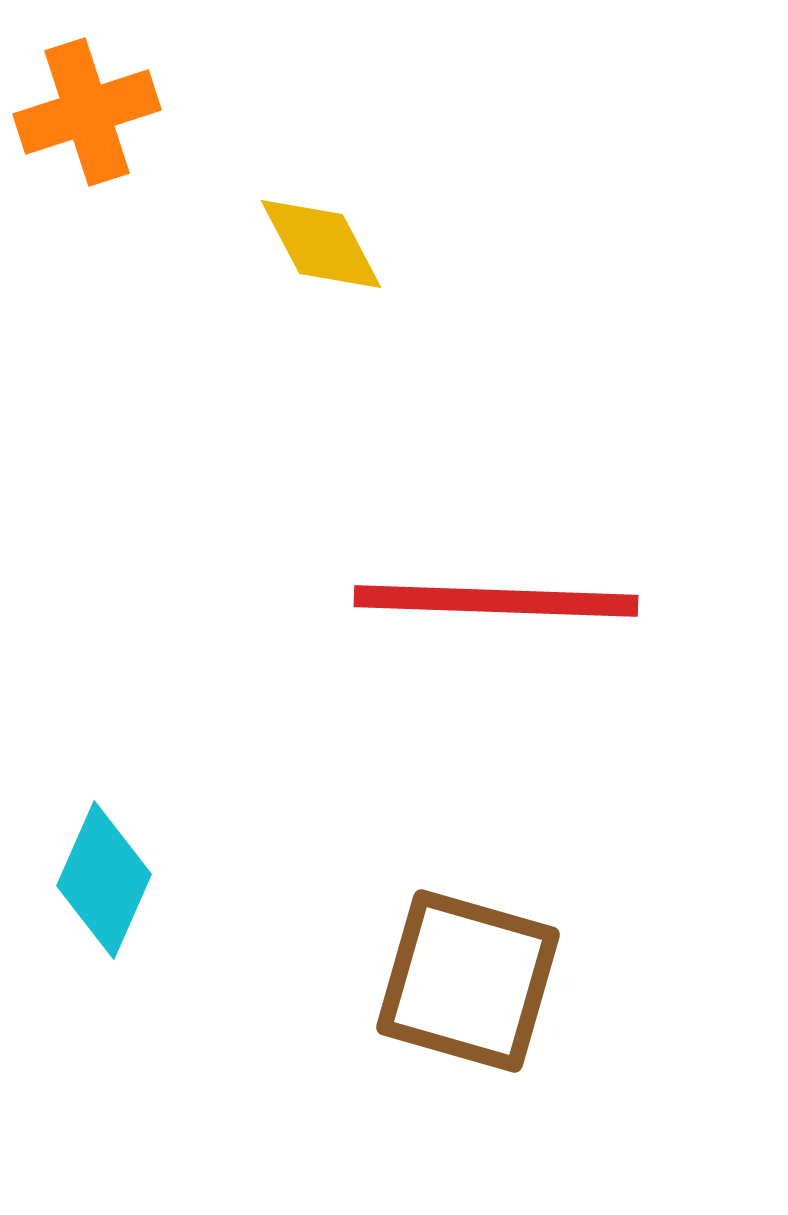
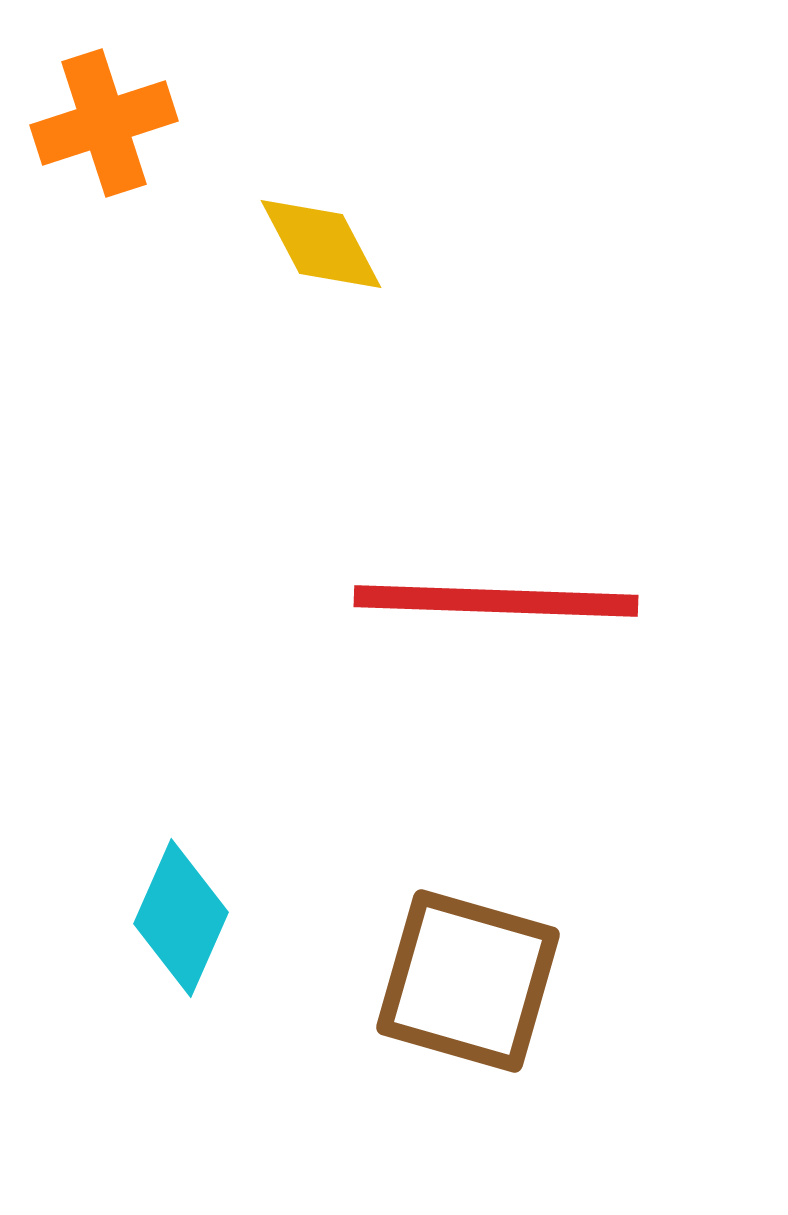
orange cross: moved 17 px right, 11 px down
cyan diamond: moved 77 px right, 38 px down
